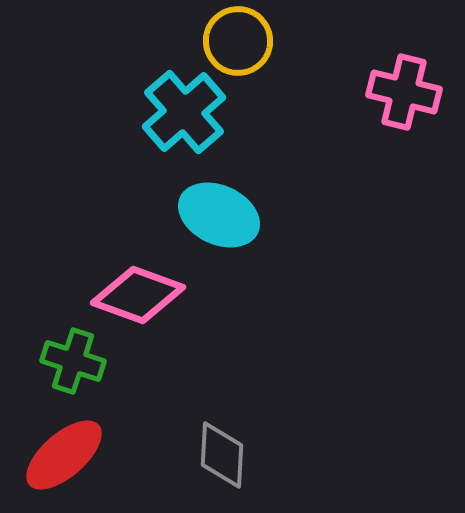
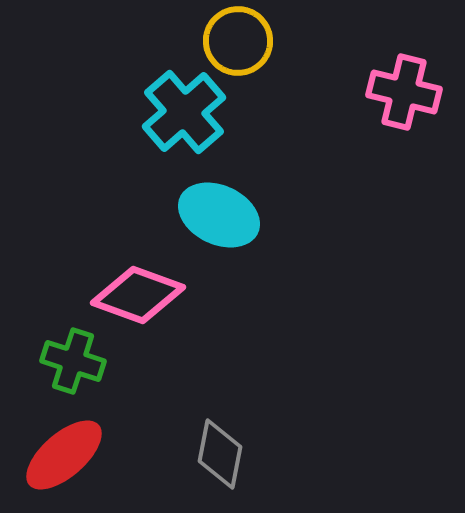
gray diamond: moved 2 px left, 1 px up; rotated 8 degrees clockwise
